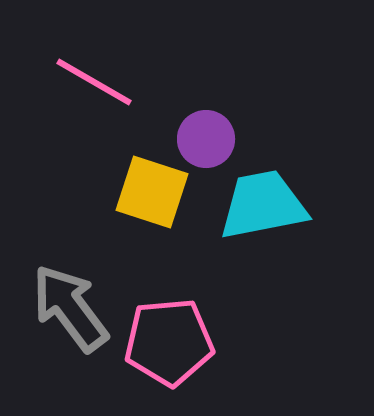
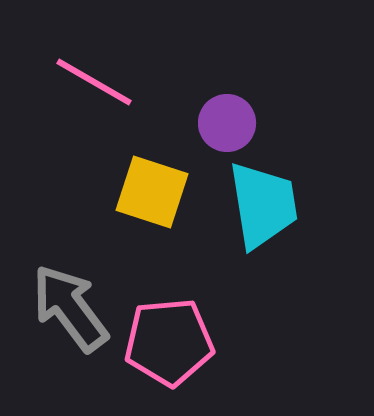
purple circle: moved 21 px right, 16 px up
cyan trapezoid: rotated 92 degrees clockwise
